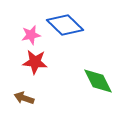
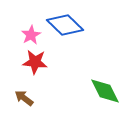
pink star: rotated 18 degrees counterclockwise
green diamond: moved 7 px right, 10 px down
brown arrow: rotated 18 degrees clockwise
